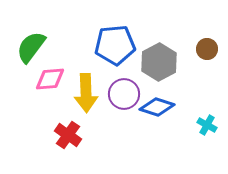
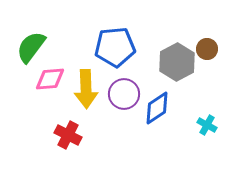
blue pentagon: moved 2 px down
gray hexagon: moved 18 px right
yellow arrow: moved 4 px up
blue diamond: moved 1 px down; rotated 52 degrees counterclockwise
red cross: rotated 8 degrees counterclockwise
